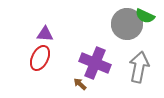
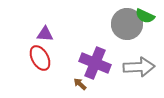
red ellipse: rotated 55 degrees counterclockwise
gray arrow: rotated 76 degrees clockwise
